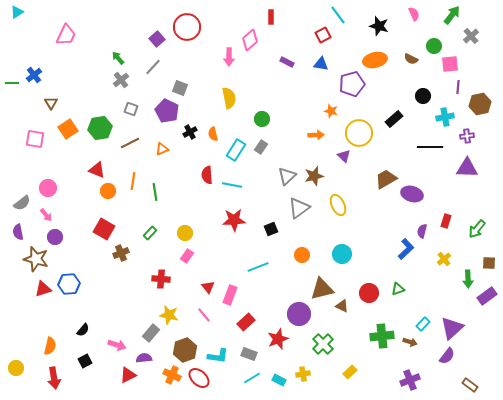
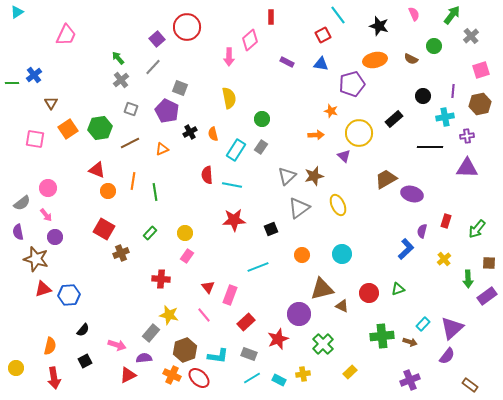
pink square at (450, 64): moved 31 px right, 6 px down; rotated 12 degrees counterclockwise
purple line at (458, 87): moved 5 px left, 4 px down
blue hexagon at (69, 284): moved 11 px down
